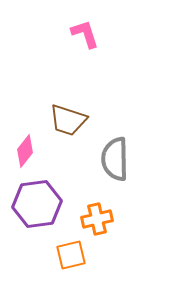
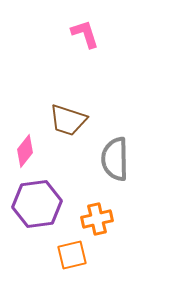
orange square: moved 1 px right
